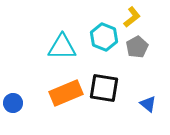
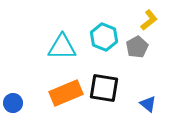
yellow L-shape: moved 17 px right, 3 px down
